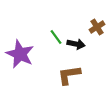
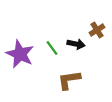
brown cross: moved 3 px down
green line: moved 4 px left, 11 px down
brown L-shape: moved 5 px down
